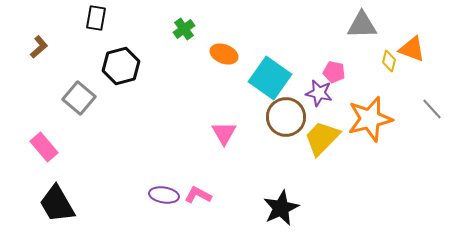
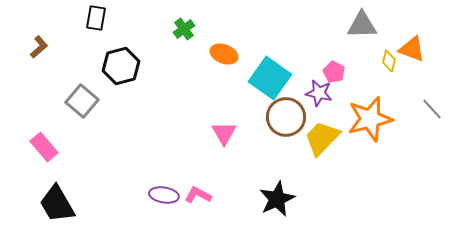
pink pentagon: rotated 15 degrees clockwise
gray square: moved 3 px right, 3 px down
black star: moved 4 px left, 9 px up
